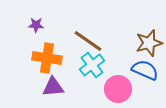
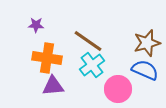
brown star: moved 2 px left
purple triangle: moved 1 px up
